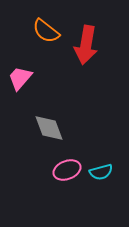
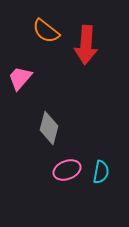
red arrow: rotated 6 degrees counterclockwise
gray diamond: rotated 36 degrees clockwise
cyan semicircle: rotated 65 degrees counterclockwise
